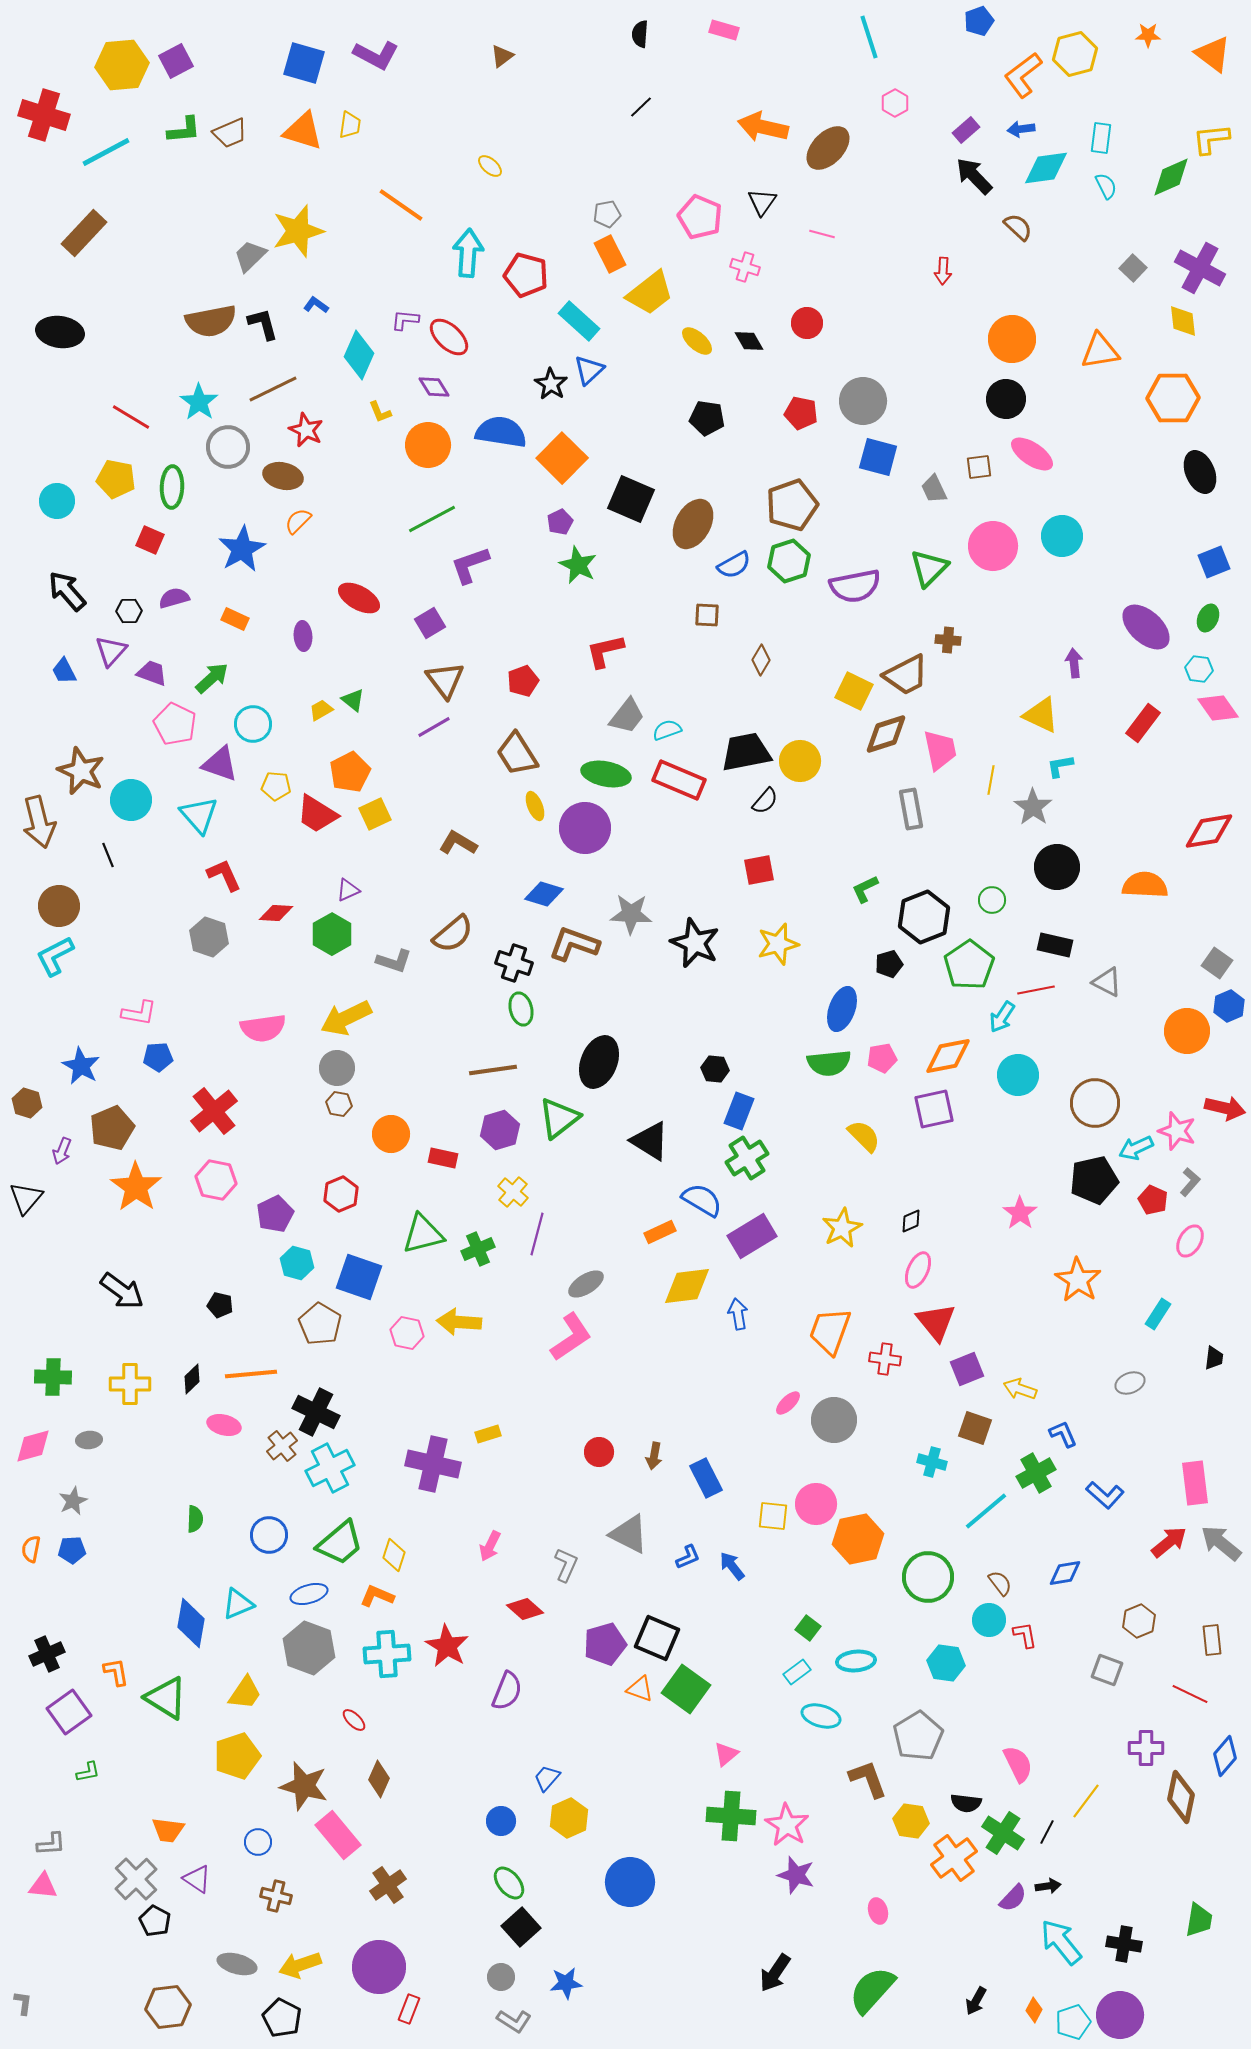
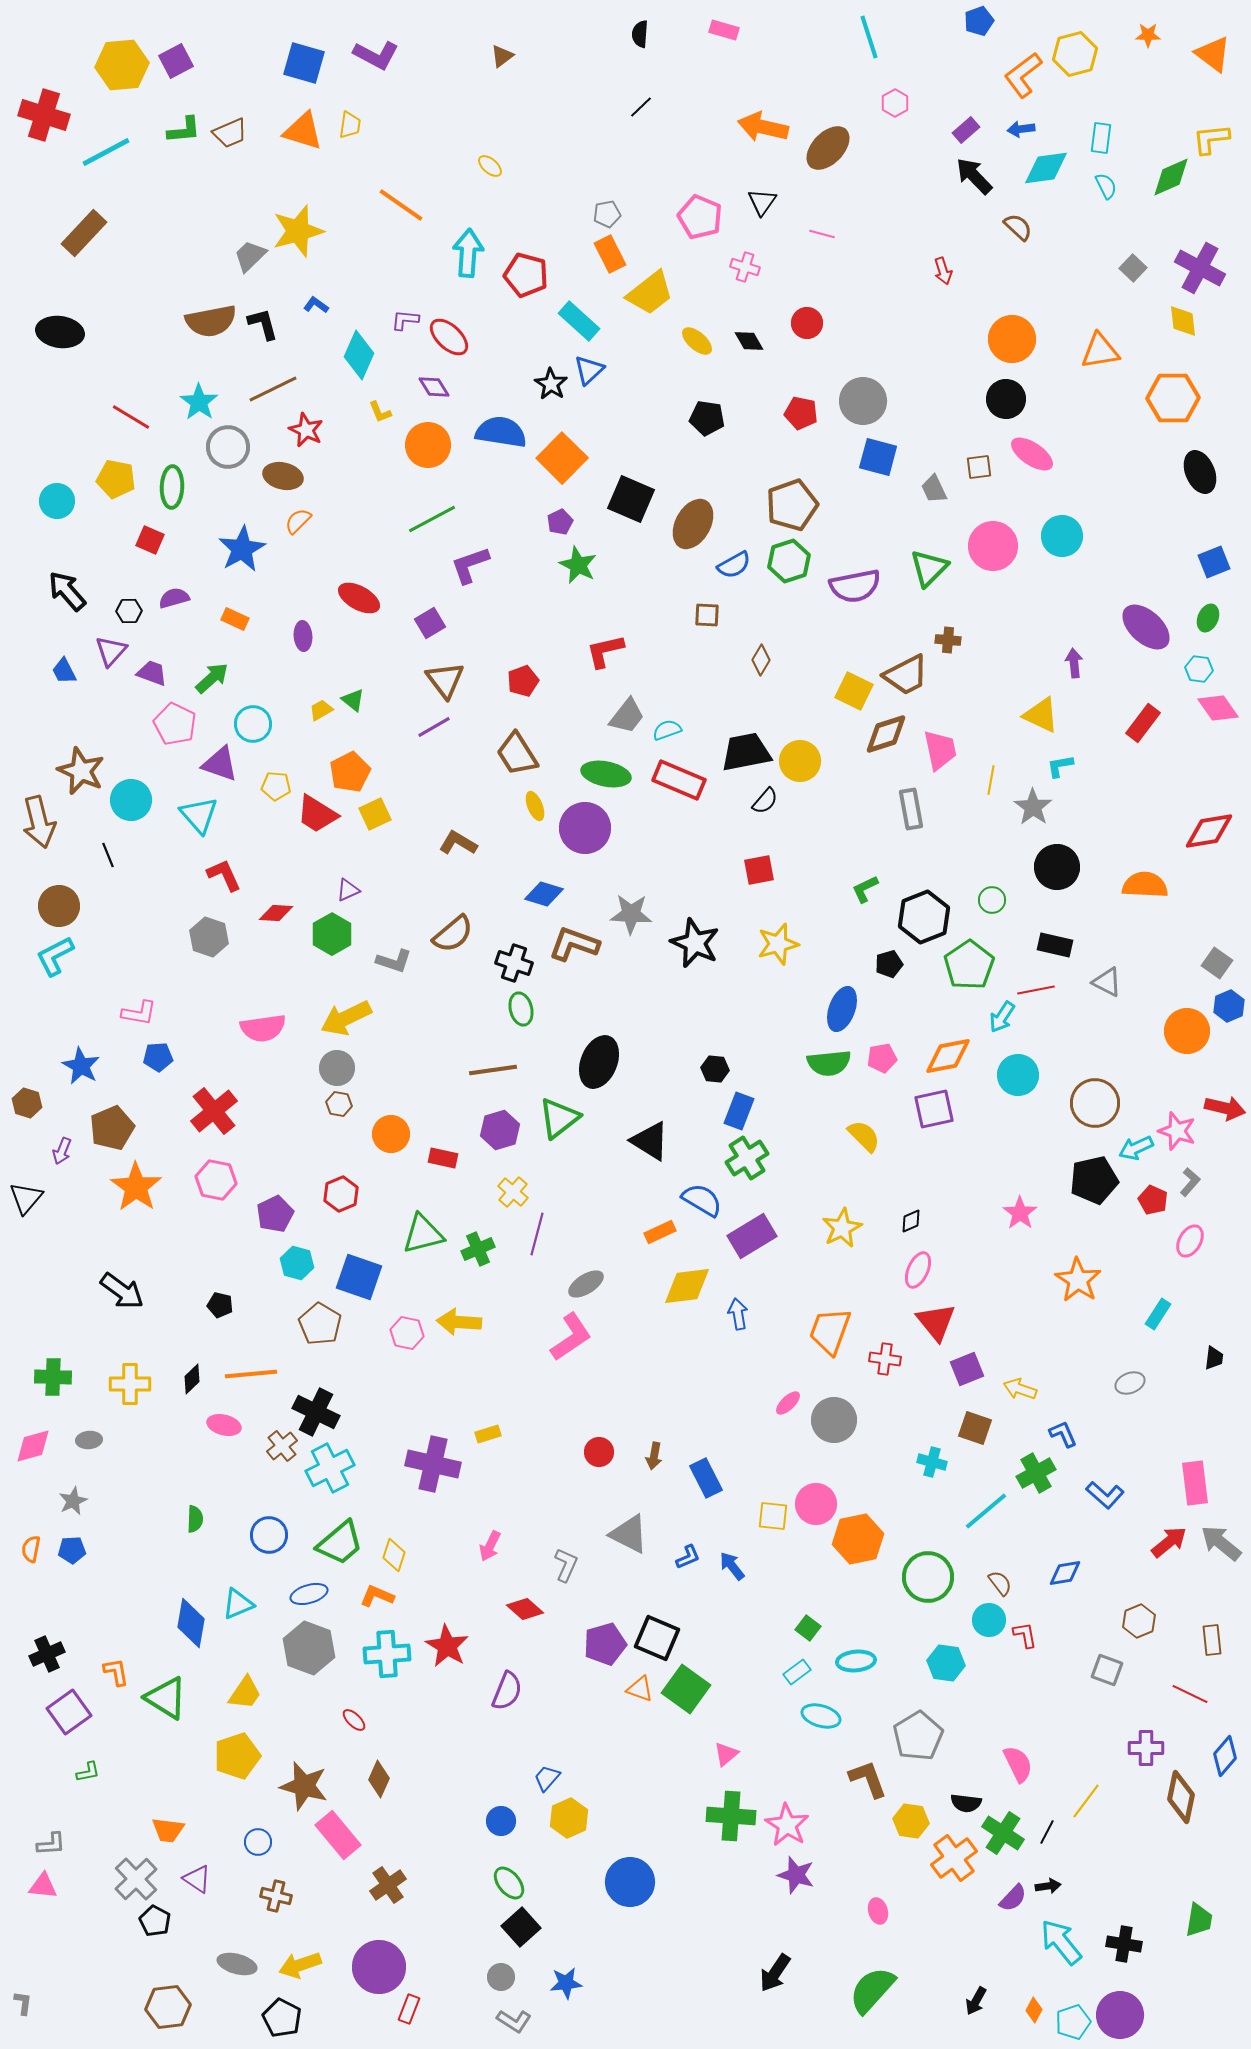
red arrow at (943, 271): rotated 20 degrees counterclockwise
